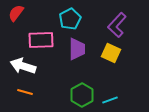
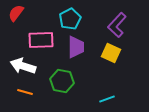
purple trapezoid: moved 1 px left, 2 px up
green hexagon: moved 20 px left, 14 px up; rotated 20 degrees counterclockwise
cyan line: moved 3 px left, 1 px up
